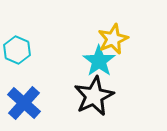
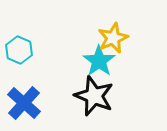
yellow star: moved 1 px up
cyan hexagon: moved 2 px right
black star: rotated 24 degrees counterclockwise
